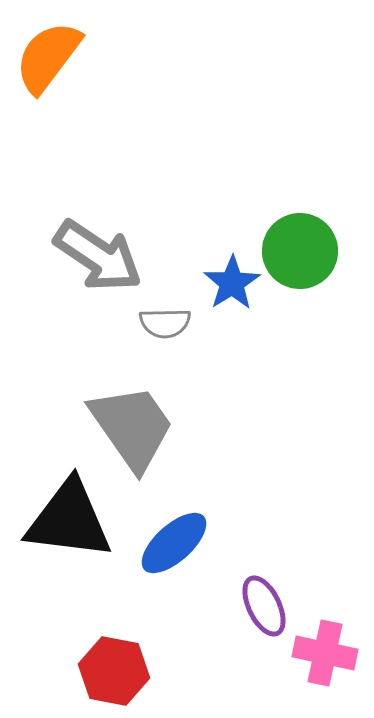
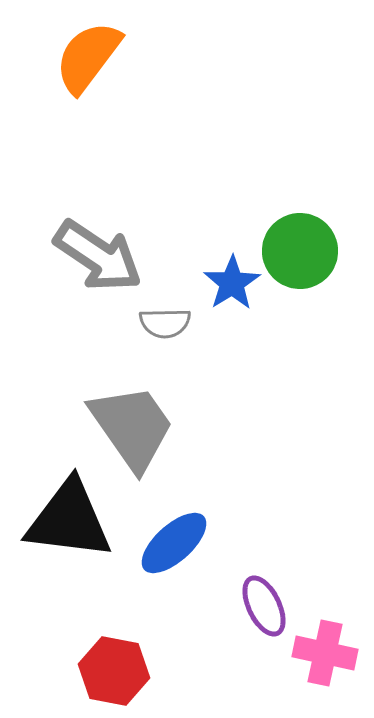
orange semicircle: moved 40 px right
